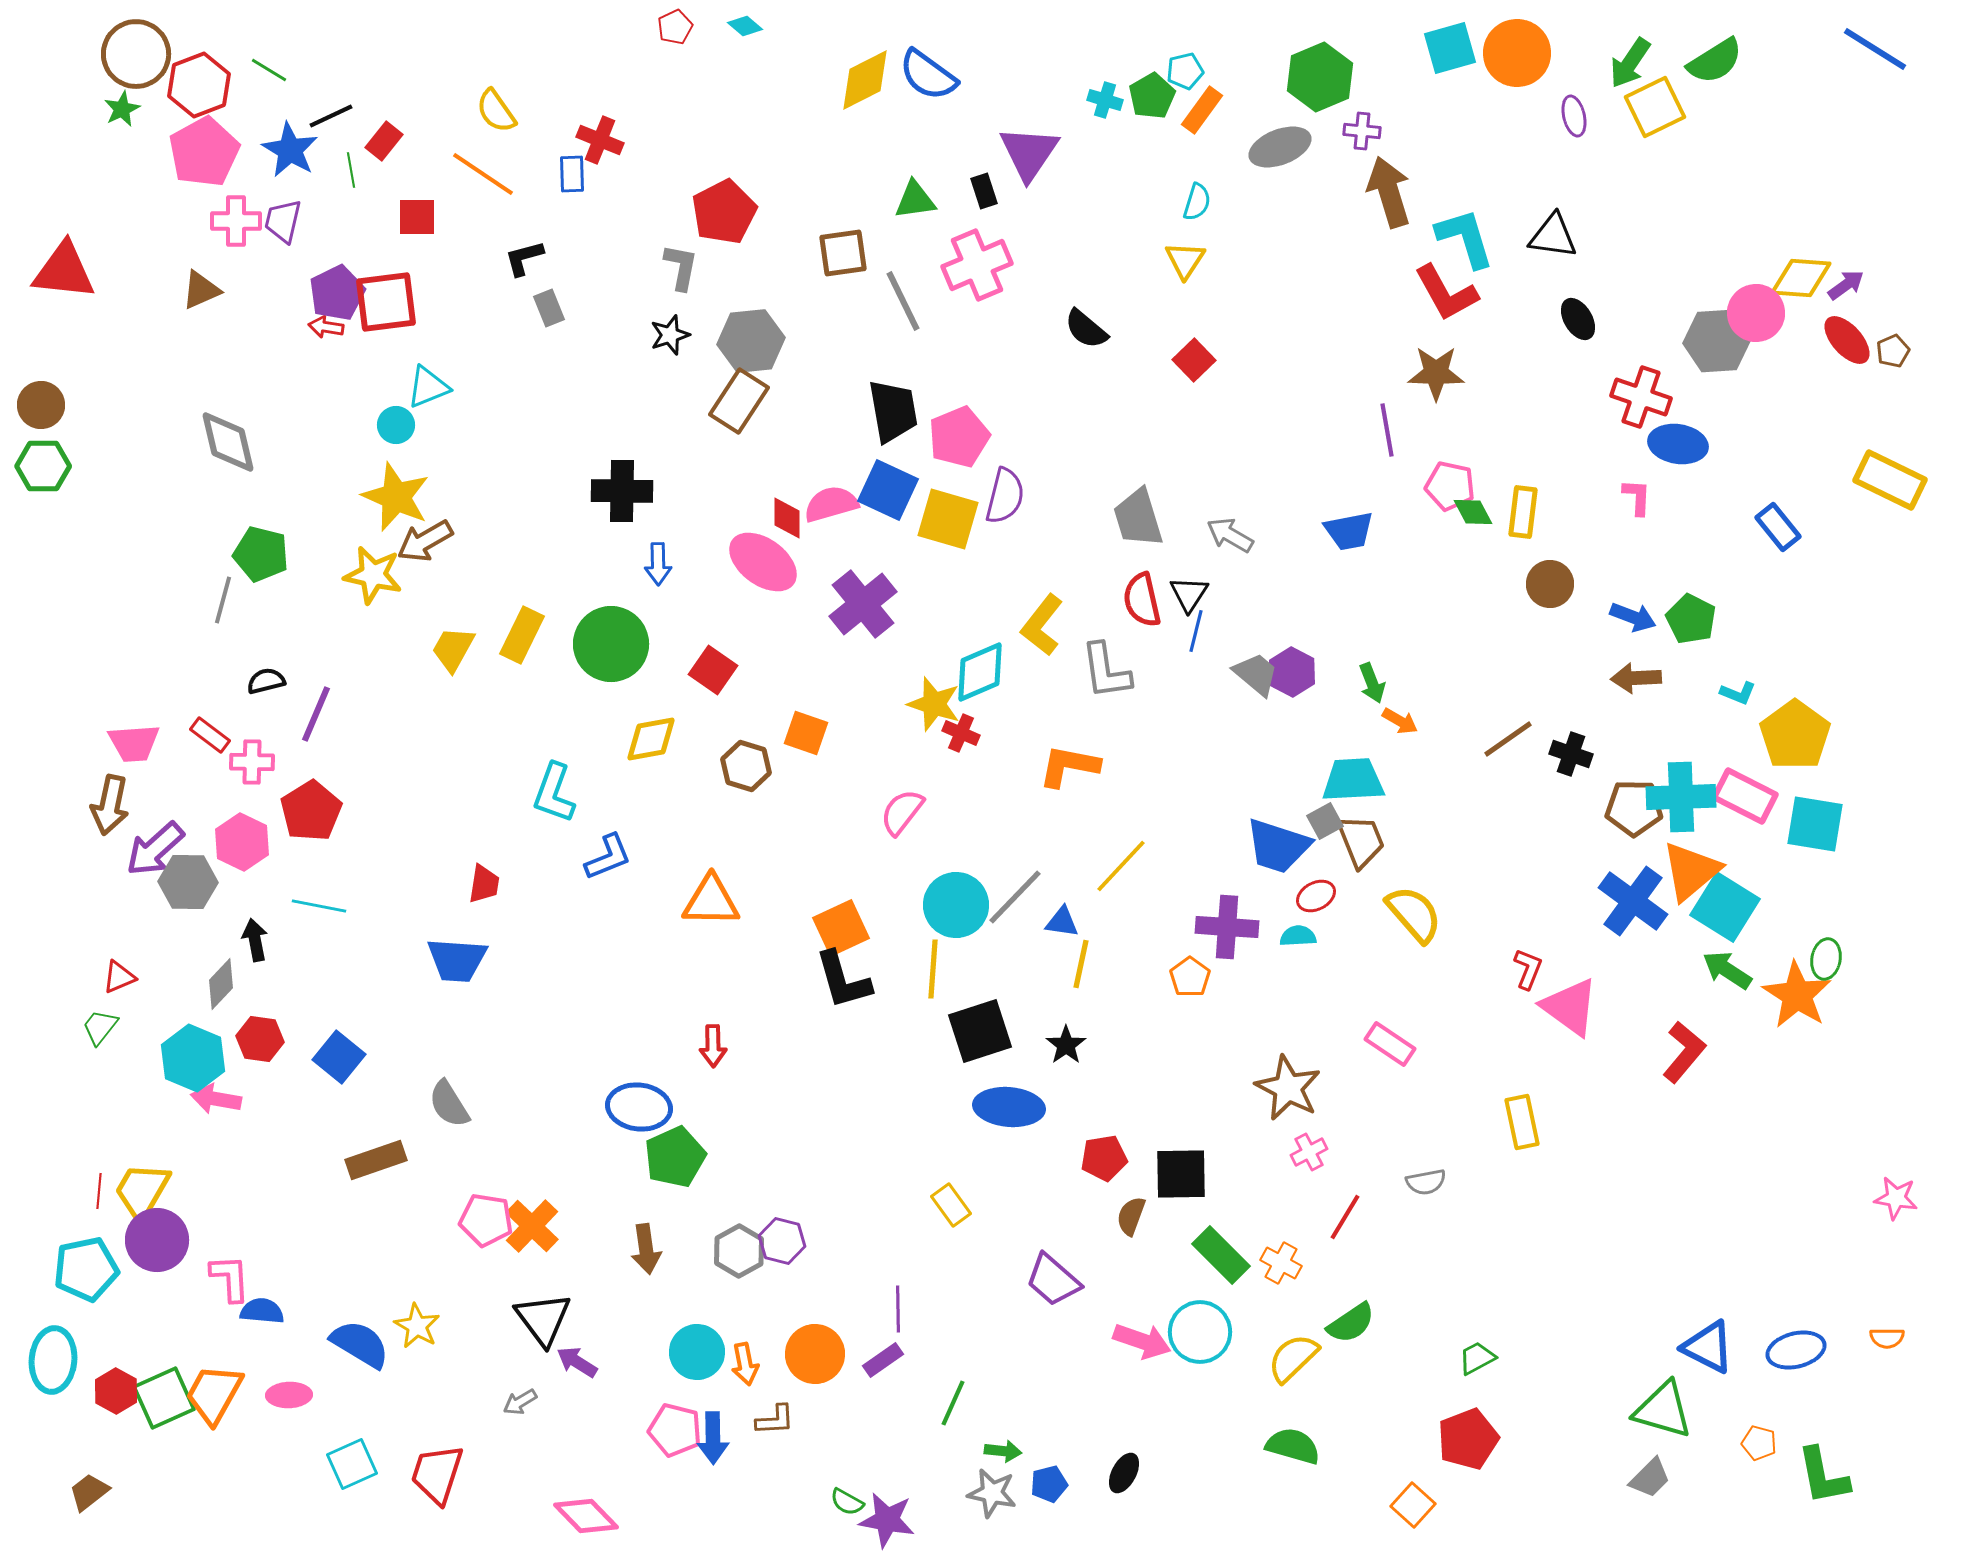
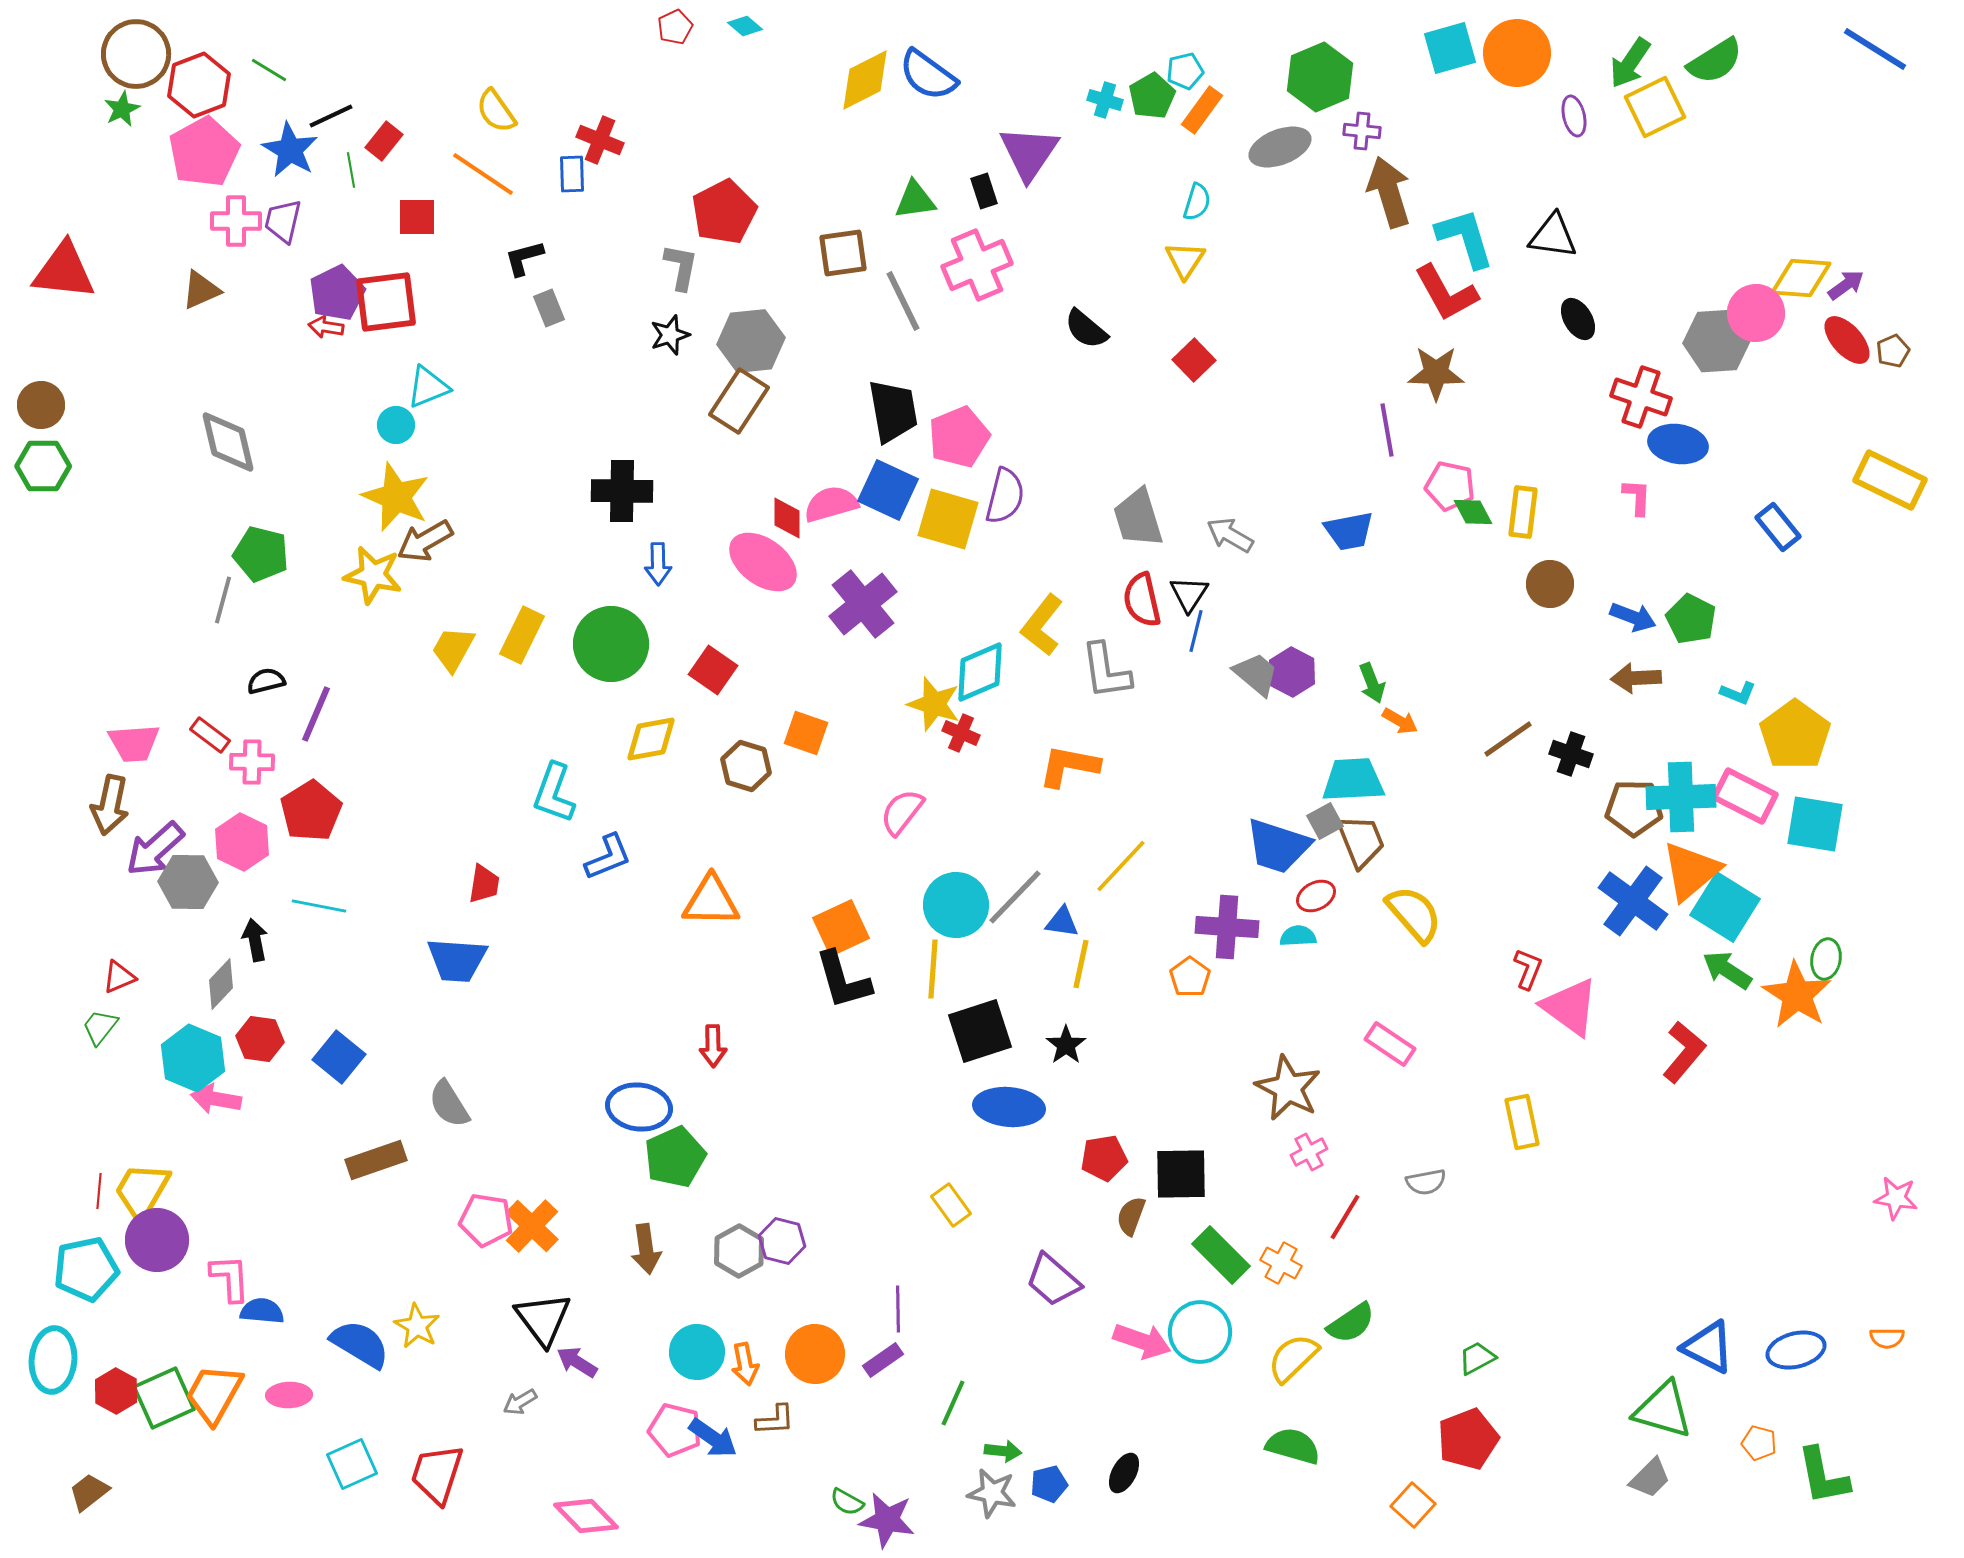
blue arrow at (713, 1438): rotated 54 degrees counterclockwise
